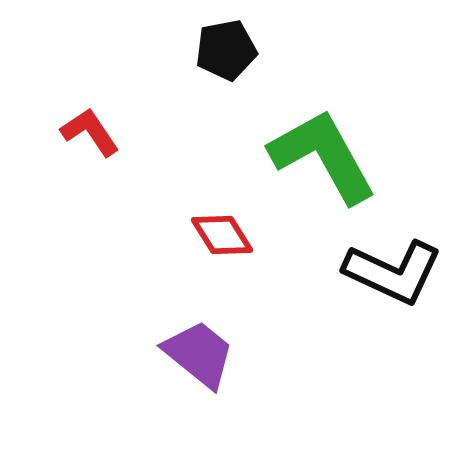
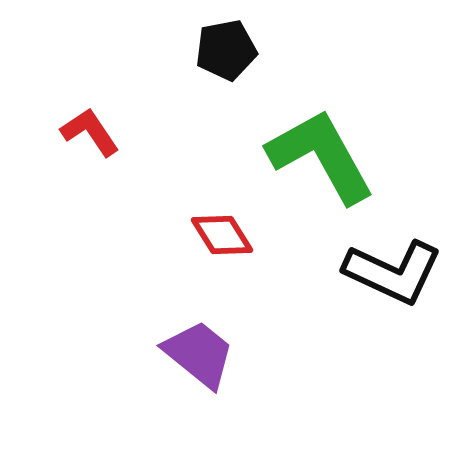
green L-shape: moved 2 px left
